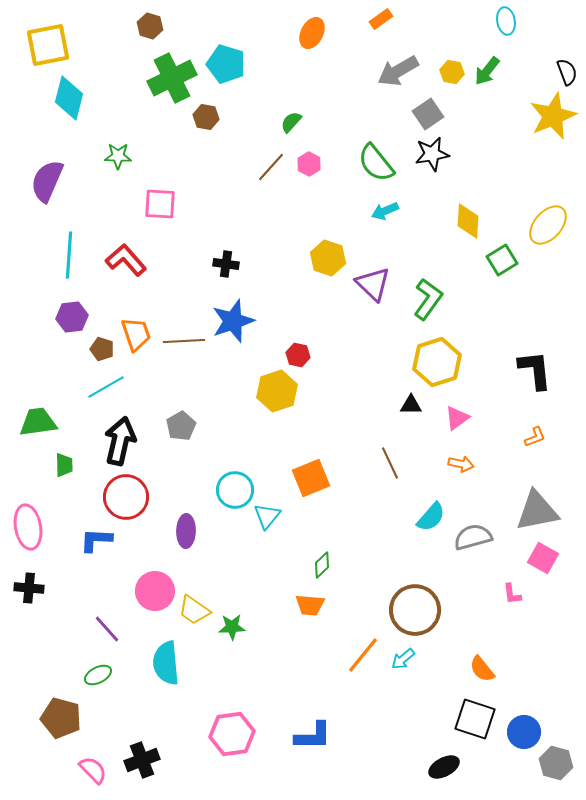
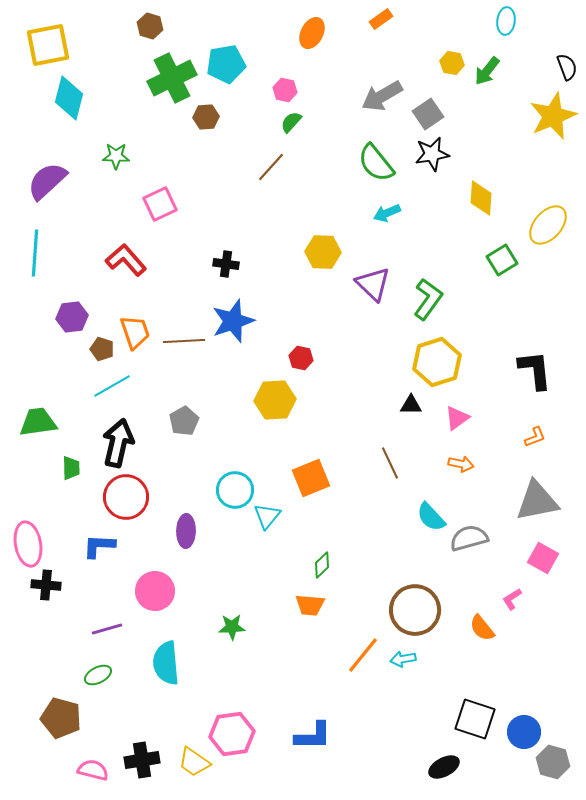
cyan ellipse at (506, 21): rotated 16 degrees clockwise
cyan pentagon at (226, 64): rotated 27 degrees counterclockwise
gray arrow at (398, 71): moved 16 px left, 25 px down
yellow hexagon at (452, 72): moved 9 px up
black semicircle at (567, 72): moved 5 px up
brown hexagon at (206, 117): rotated 15 degrees counterclockwise
green star at (118, 156): moved 2 px left
pink hexagon at (309, 164): moved 24 px left, 74 px up; rotated 15 degrees counterclockwise
purple semicircle at (47, 181): rotated 24 degrees clockwise
pink square at (160, 204): rotated 28 degrees counterclockwise
cyan arrow at (385, 211): moved 2 px right, 2 px down
yellow diamond at (468, 221): moved 13 px right, 23 px up
cyan line at (69, 255): moved 34 px left, 2 px up
yellow hexagon at (328, 258): moved 5 px left, 6 px up; rotated 16 degrees counterclockwise
orange trapezoid at (136, 334): moved 1 px left, 2 px up
red hexagon at (298, 355): moved 3 px right, 3 px down
cyan line at (106, 387): moved 6 px right, 1 px up
yellow hexagon at (277, 391): moved 2 px left, 9 px down; rotated 15 degrees clockwise
gray pentagon at (181, 426): moved 3 px right, 5 px up
black arrow at (120, 441): moved 2 px left, 2 px down
green trapezoid at (64, 465): moved 7 px right, 3 px down
gray triangle at (537, 511): moved 10 px up
cyan semicircle at (431, 517): rotated 96 degrees clockwise
pink ellipse at (28, 527): moved 17 px down
gray semicircle at (473, 537): moved 4 px left, 1 px down
blue L-shape at (96, 540): moved 3 px right, 6 px down
black cross at (29, 588): moved 17 px right, 3 px up
pink L-shape at (512, 594): moved 5 px down; rotated 65 degrees clockwise
yellow trapezoid at (194, 610): moved 152 px down
purple line at (107, 629): rotated 64 degrees counterclockwise
cyan arrow at (403, 659): rotated 30 degrees clockwise
orange semicircle at (482, 669): moved 41 px up
black cross at (142, 760): rotated 12 degrees clockwise
gray hexagon at (556, 763): moved 3 px left, 1 px up
pink semicircle at (93, 770): rotated 32 degrees counterclockwise
